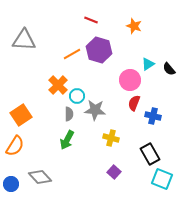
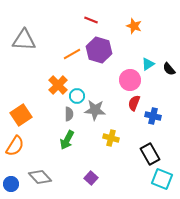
purple square: moved 23 px left, 6 px down
